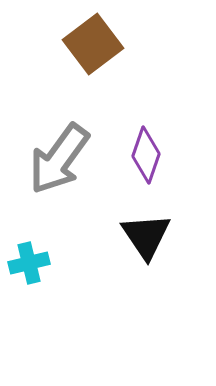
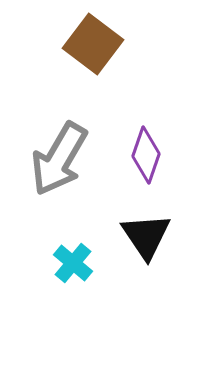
brown square: rotated 16 degrees counterclockwise
gray arrow: rotated 6 degrees counterclockwise
cyan cross: moved 44 px right; rotated 36 degrees counterclockwise
